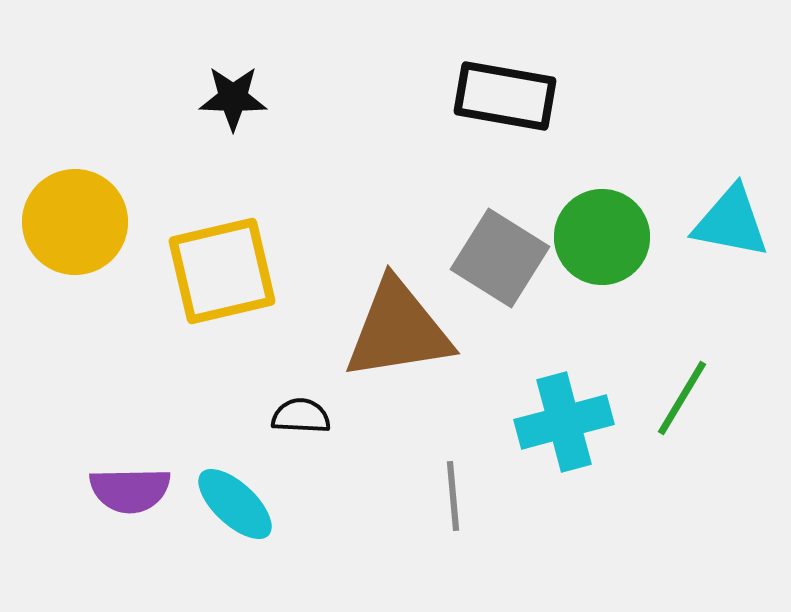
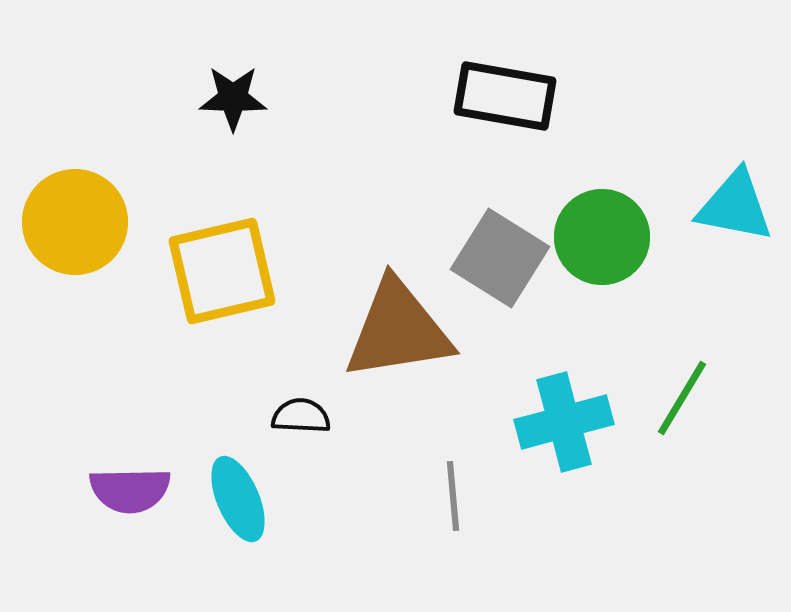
cyan triangle: moved 4 px right, 16 px up
cyan ellipse: moved 3 px right, 5 px up; rotated 24 degrees clockwise
